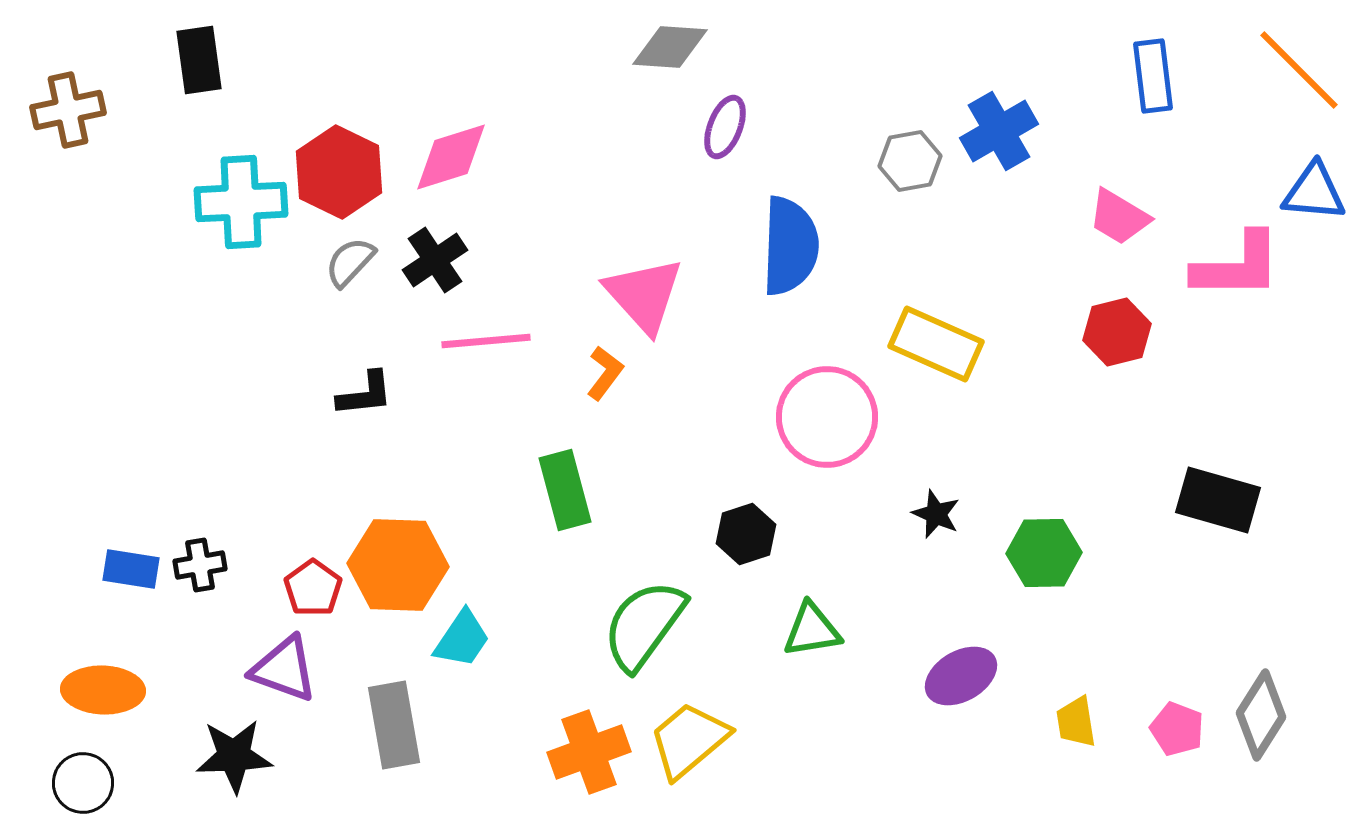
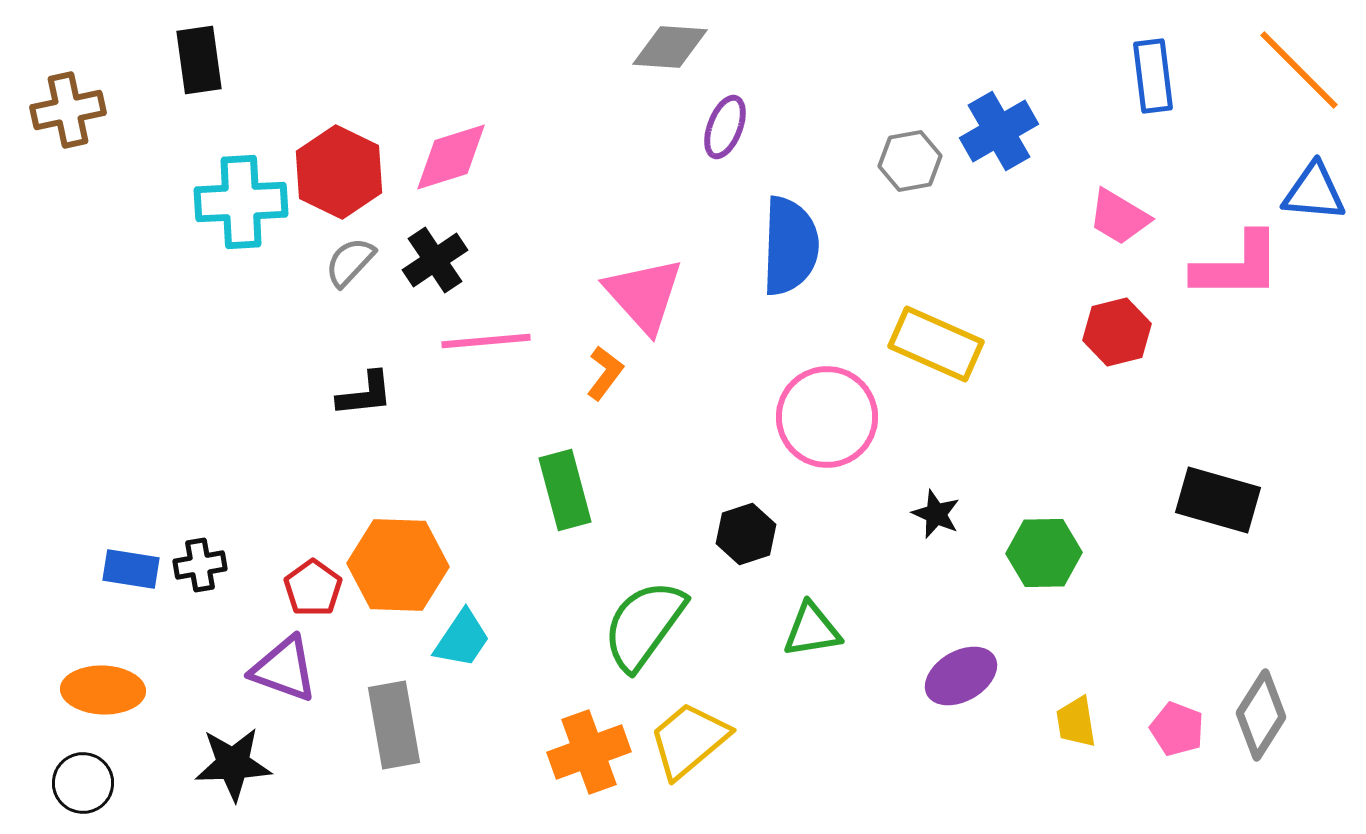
black star at (234, 756): moved 1 px left, 8 px down
